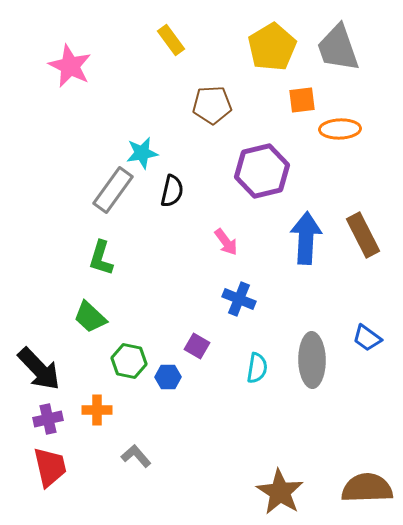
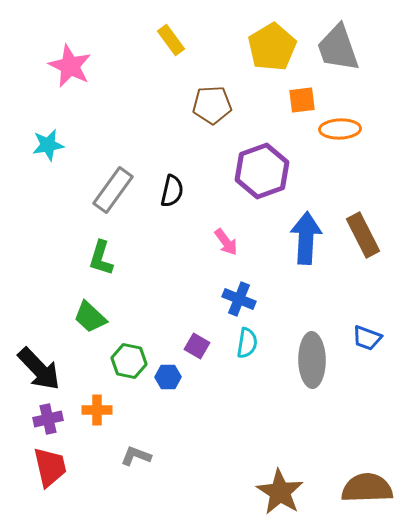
cyan star: moved 94 px left, 8 px up
purple hexagon: rotated 6 degrees counterclockwise
blue trapezoid: rotated 16 degrees counterclockwise
cyan semicircle: moved 10 px left, 25 px up
gray L-shape: rotated 28 degrees counterclockwise
